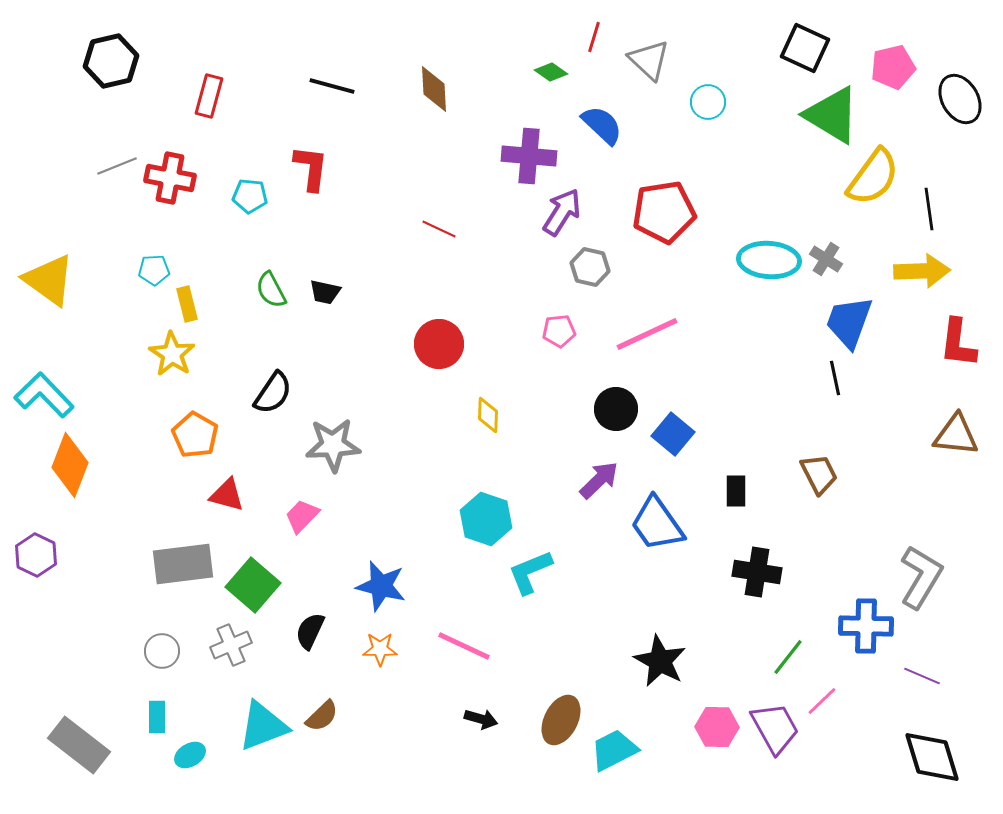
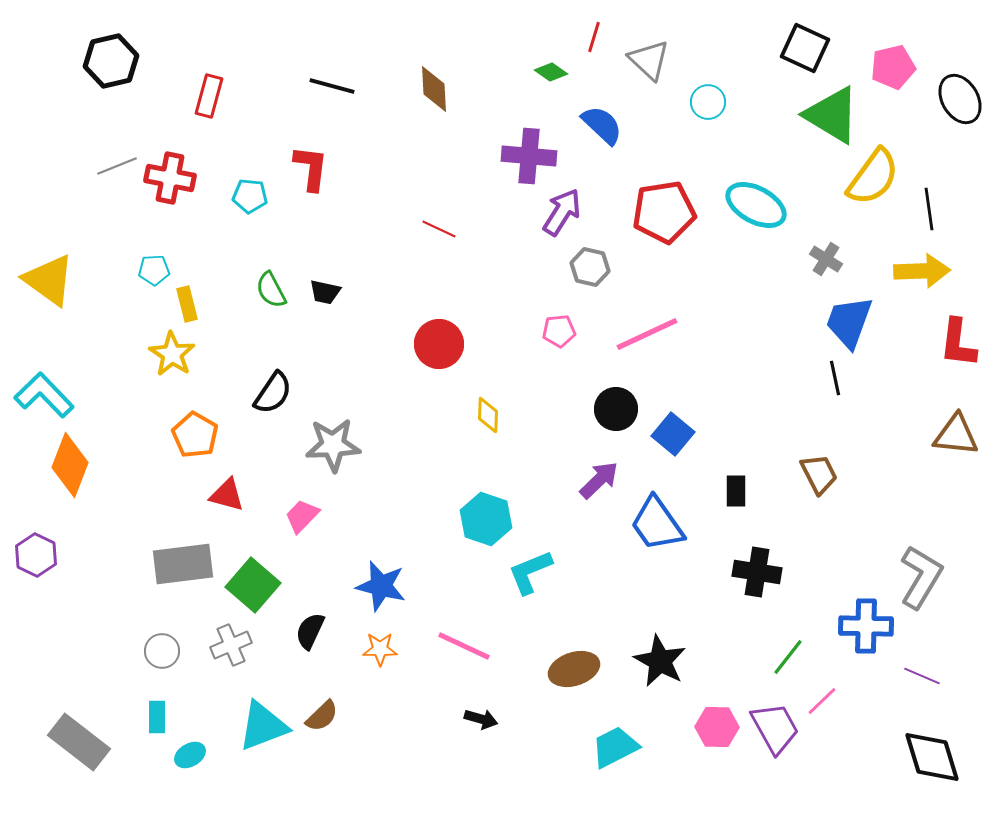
cyan ellipse at (769, 260): moved 13 px left, 55 px up; rotated 24 degrees clockwise
brown ellipse at (561, 720): moved 13 px right, 51 px up; rotated 45 degrees clockwise
gray rectangle at (79, 745): moved 3 px up
cyan trapezoid at (614, 750): moved 1 px right, 3 px up
